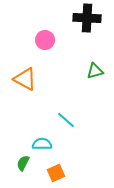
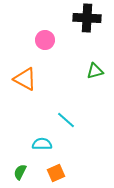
green semicircle: moved 3 px left, 9 px down
